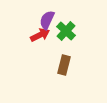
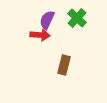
green cross: moved 11 px right, 13 px up
red arrow: rotated 30 degrees clockwise
